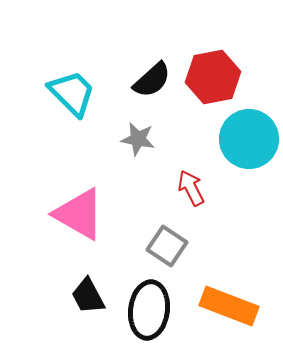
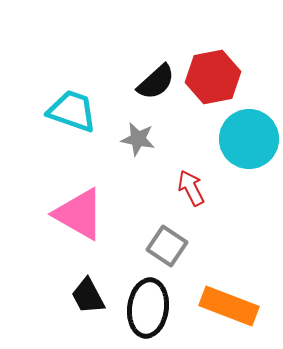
black semicircle: moved 4 px right, 2 px down
cyan trapezoid: moved 18 px down; rotated 26 degrees counterclockwise
black ellipse: moved 1 px left, 2 px up
